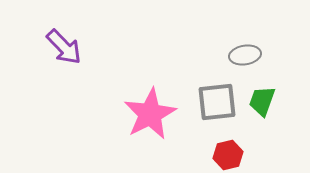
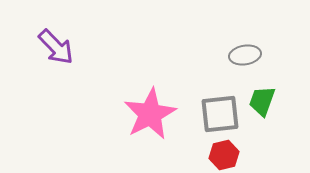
purple arrow: moved 8 px left
gray square: moved 3 px right, 12 px down
red hexagon: moved 4 px left
